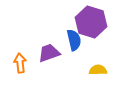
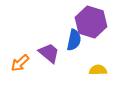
blue semicircle: rotated 25 degrees clockwise
purple trapezoid: rotated 60 degrees clockwise
orange arrow: rotated 126 degrees counterclockwise
